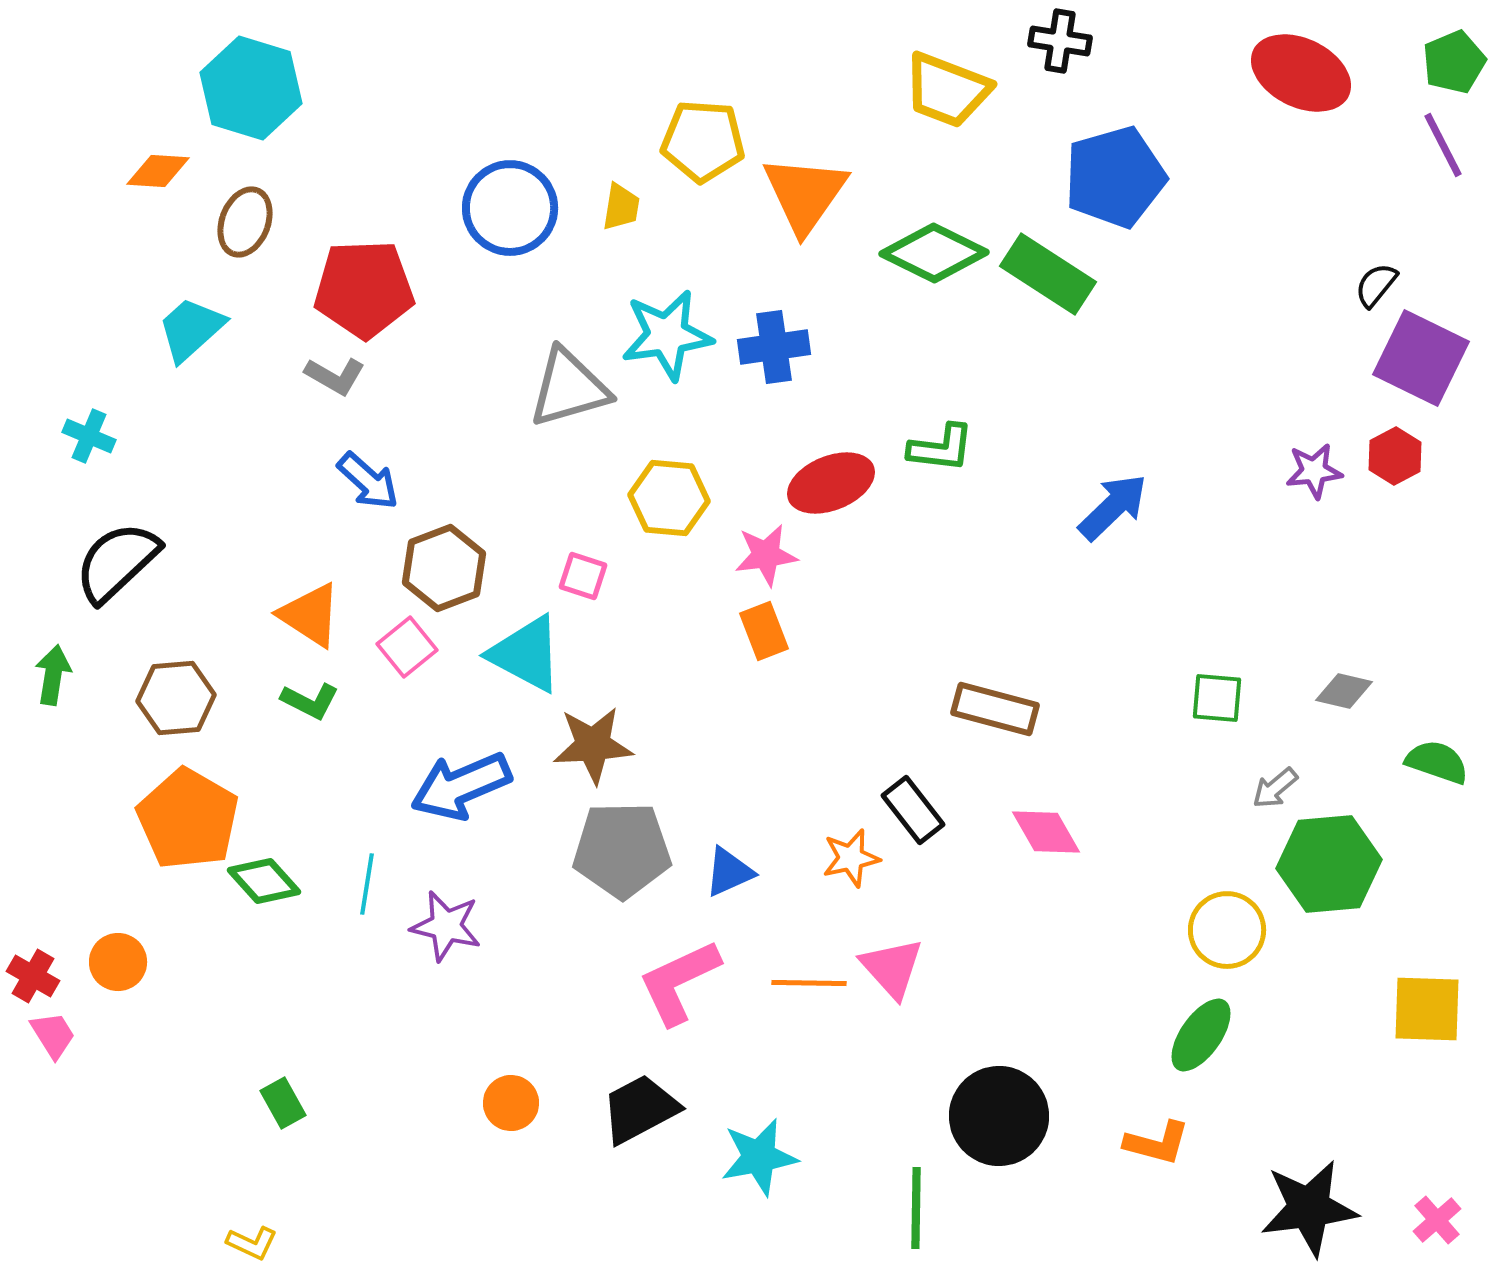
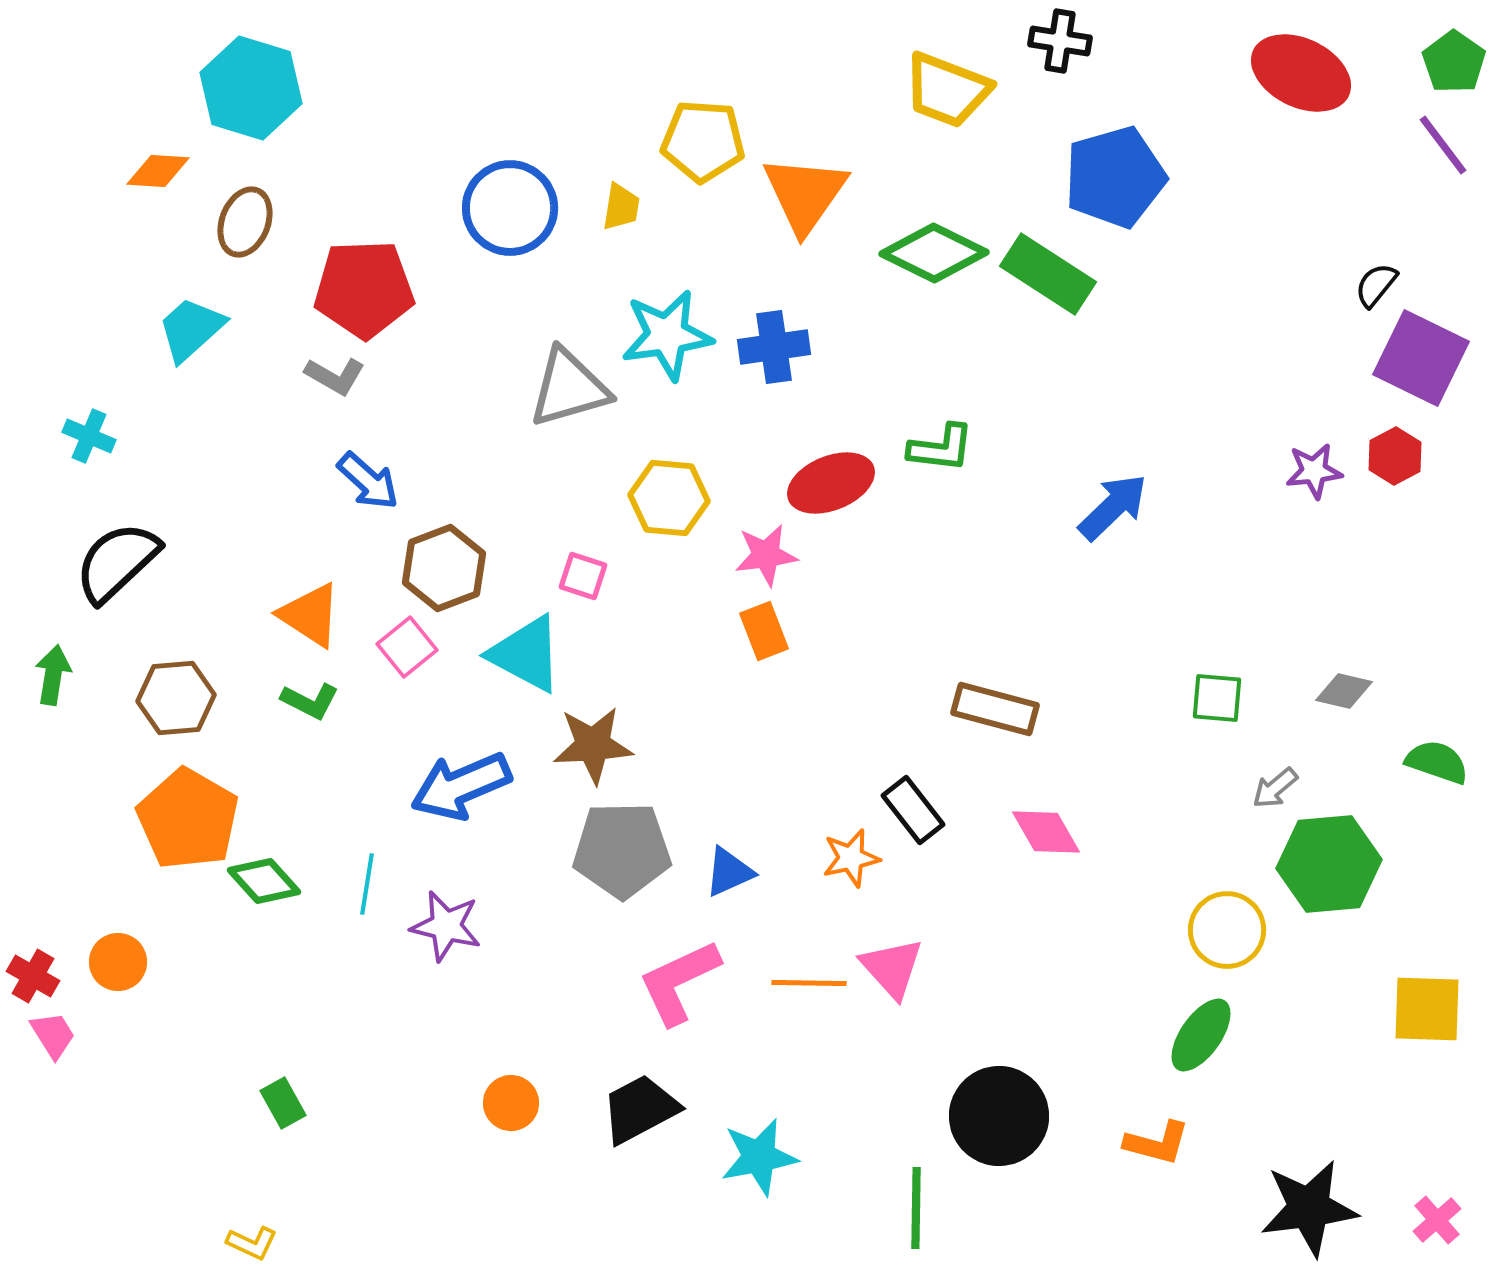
green pentagon at (1454, 62): rotated 14 degrees counterclockwise
purple line at (1443, 145): rotated 10 degrees counterclockwise
